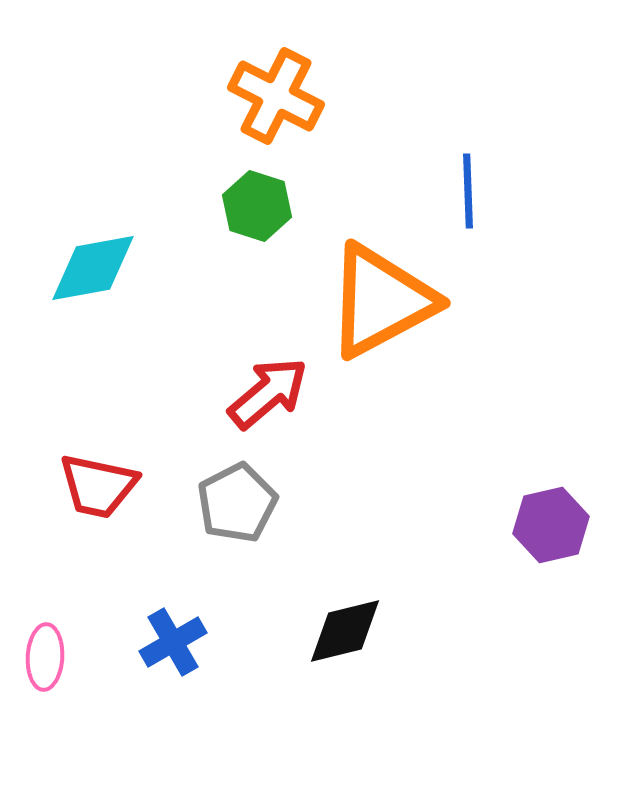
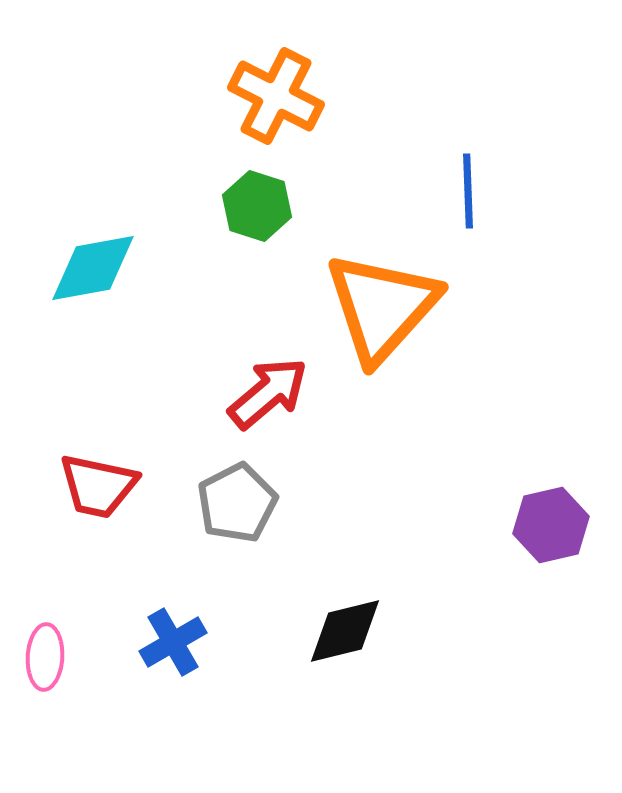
orange triangle: moved 1 px right, 6 px down; rotated 20 degrees counterclockwise
